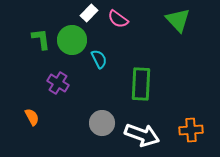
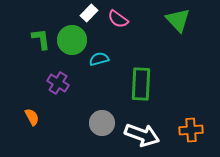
cyan semicircle: rotated 78 degrees counterclockwise
